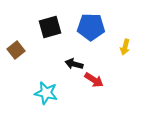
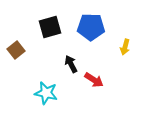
black arrow: moved 3 px left; rotated 48 degrees clockwise
